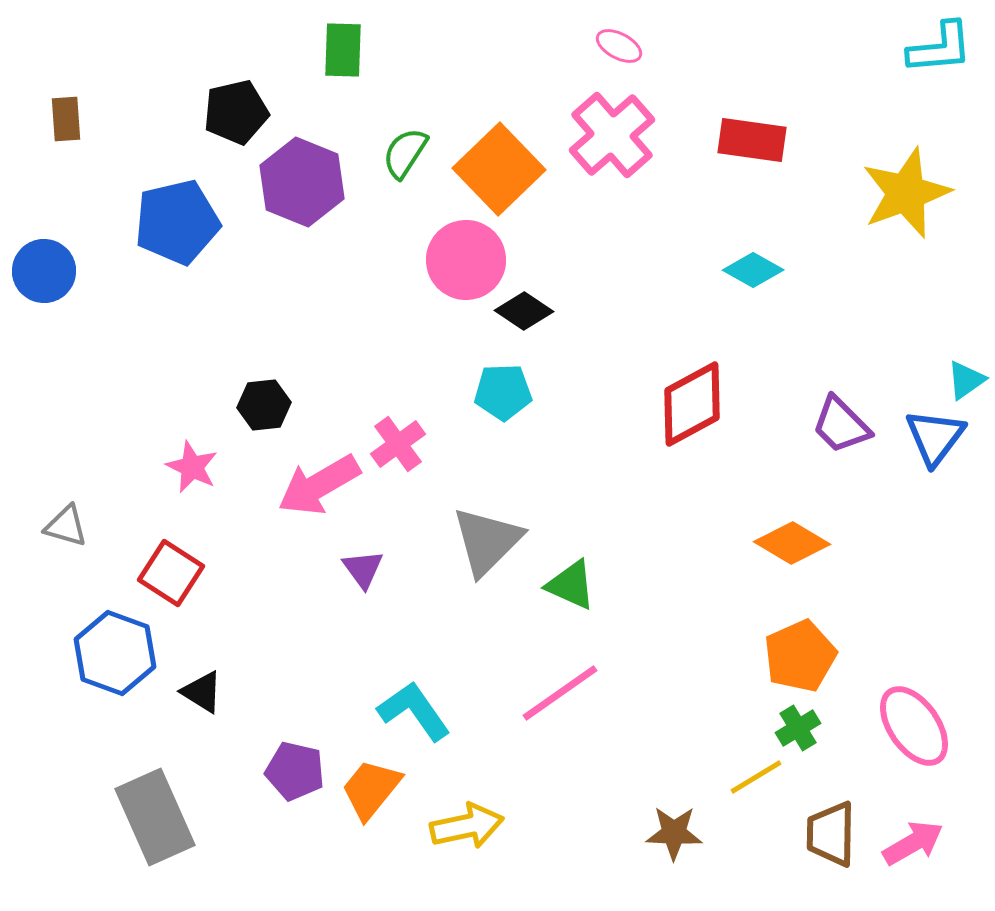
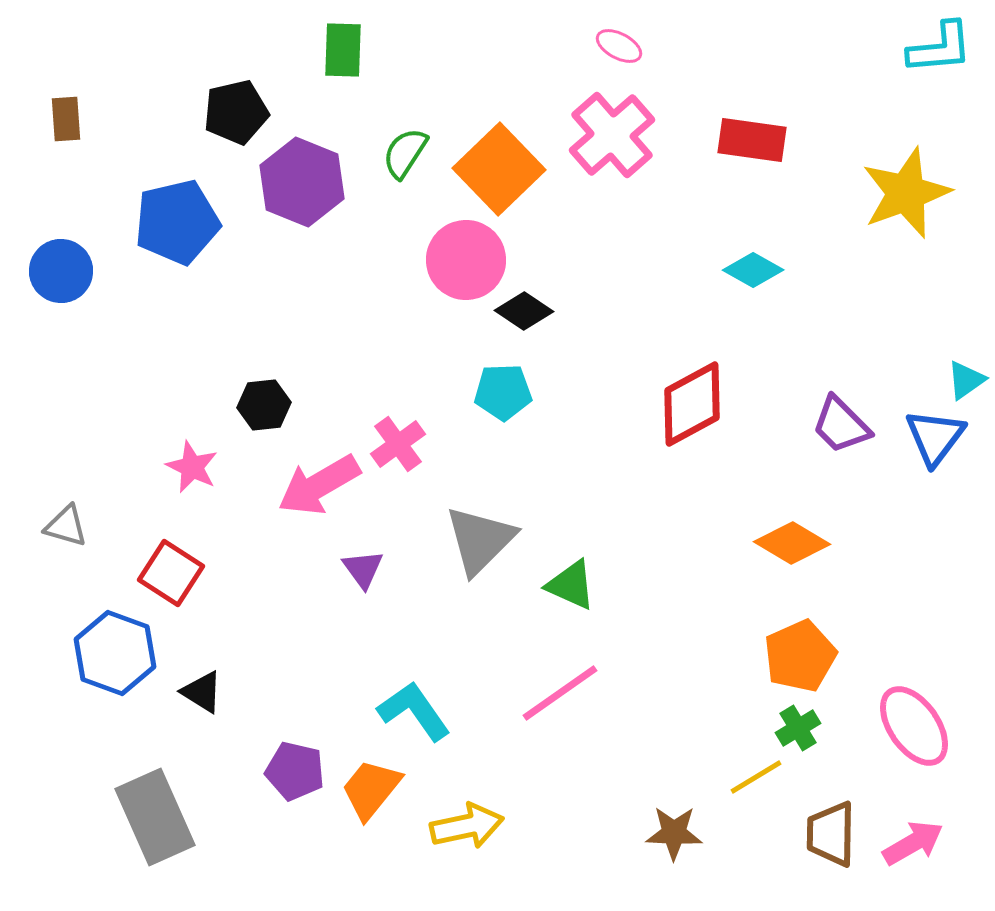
blue circle at (44, 271): moved 17 px right
gray triangle at (487, 541): moved 7 px left, 1 px up
